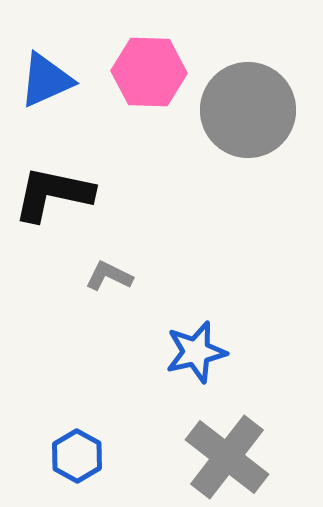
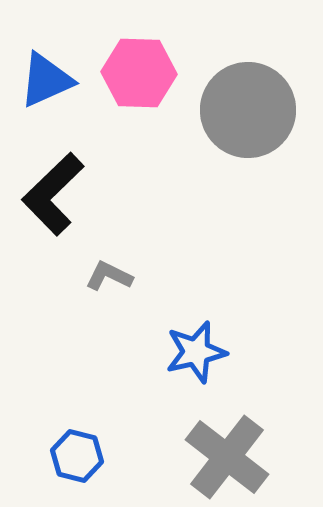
pink hexagon: moved 10 px left, 1 px down
black L-shape: rotated 56 degrees counterclockwise
blue hexagon: rotated 15 degrees counterclockwise
